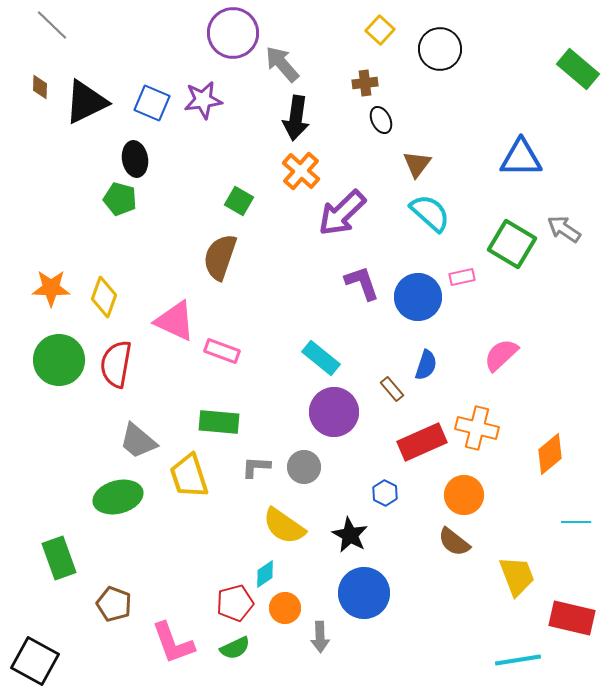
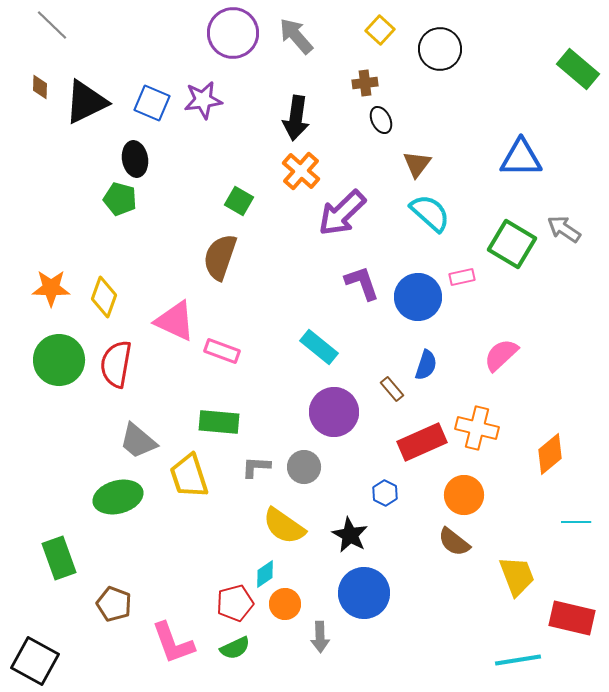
gray arrow at (282, 64): moved 14 px right, 28 px up
cyan rectangle at (321, 358): moved 2 px left, 11 px up
orange circle at (285, 608): moved 4 px up
